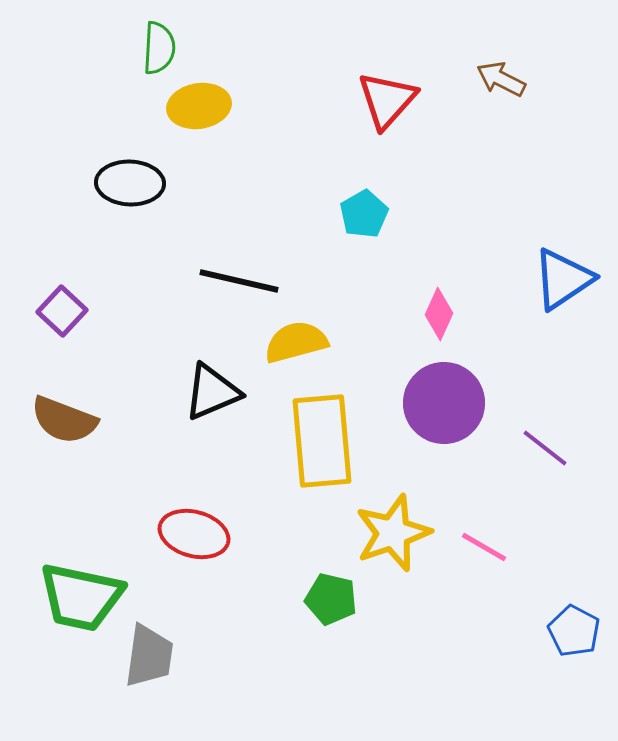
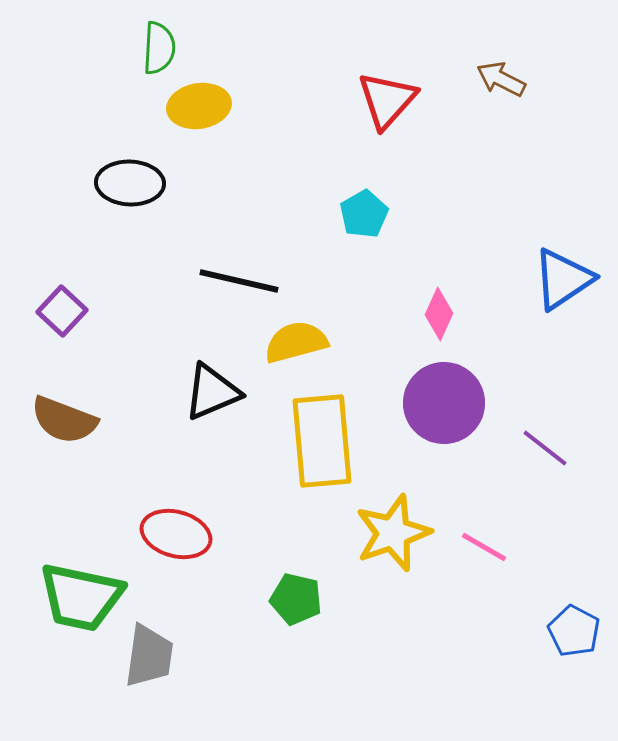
red ellipse: moved 18 px left
green pentagon: moved 35 px left
